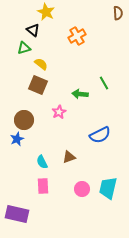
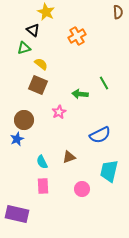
brown semicircle: moved 1 px up
cyan trapezoid: moved 1 px right, 17 px up
